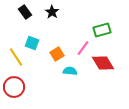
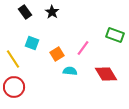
green rectangle: moved 13 px right, 5 px down; rotated 36 degrees clockwise
yellow line: moved 3 px left, 2 px down
red diamond: moved 3 px right, 11 px down
